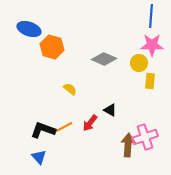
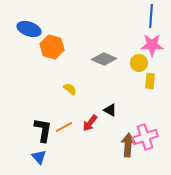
black L-shape: rotated 80 degrees clockwise
